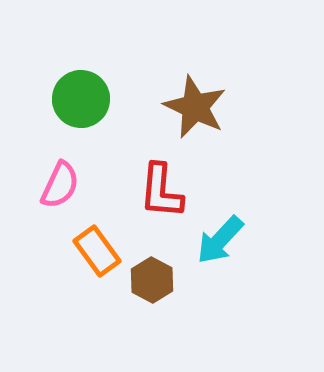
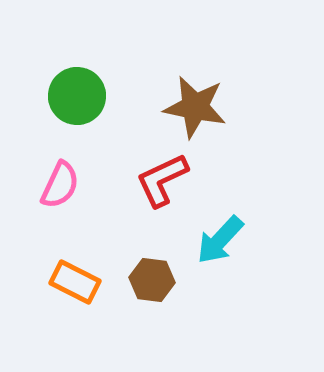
green circle: moved 4 px left, 3 px up
brown star: rotated 14 degrees counterclockwise
red L-shape: moved 1 px right, 11 px up; rotated 60 degrees clockwise
orange rectangle: moved 22 px left, 31 px down; rotated 27 degrees counterclockwise
brown hexagon: rotated 21 degrees counterclockwise
